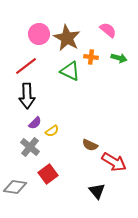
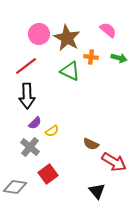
brown semicircle: moved 1 px right, 1 px up
